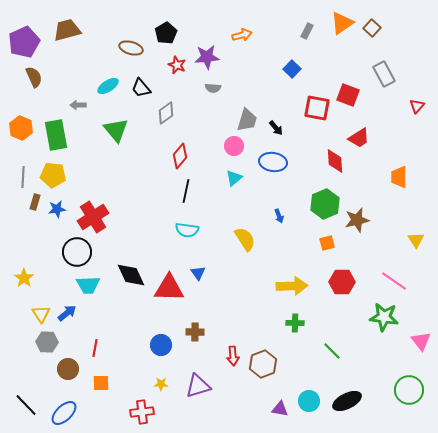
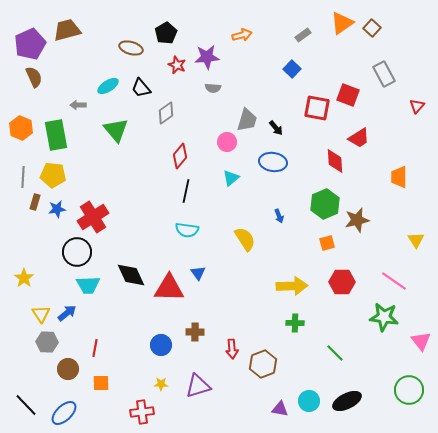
gray rectangle at (307, 31): moved 4 px left, 4 px down; rotated 28 degrees clockwise
purple pentagon at (24, 42): moved 6 px right, 2 px down
pink circle at (234, 146): moved 7 px left, 4 px up
cyan triangle at (234, 178): moved 3 px left
green line at (332, 351): moved 3 px right, 2 px down
red arrow at (233, 356): moved 1 px left, 7 px up
